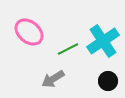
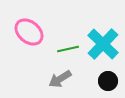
cyan cross: moved 3 px down; rotated 12 degrees counterclockwise
green line: rotated 15 degrees clockwise
gray arrow: moved 7 px right
